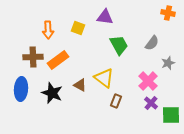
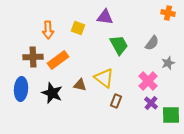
brown triangle: rotated 16 degrees counterclockwise
